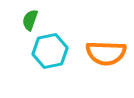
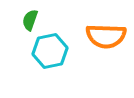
orange semicircle: moved 17 px up
